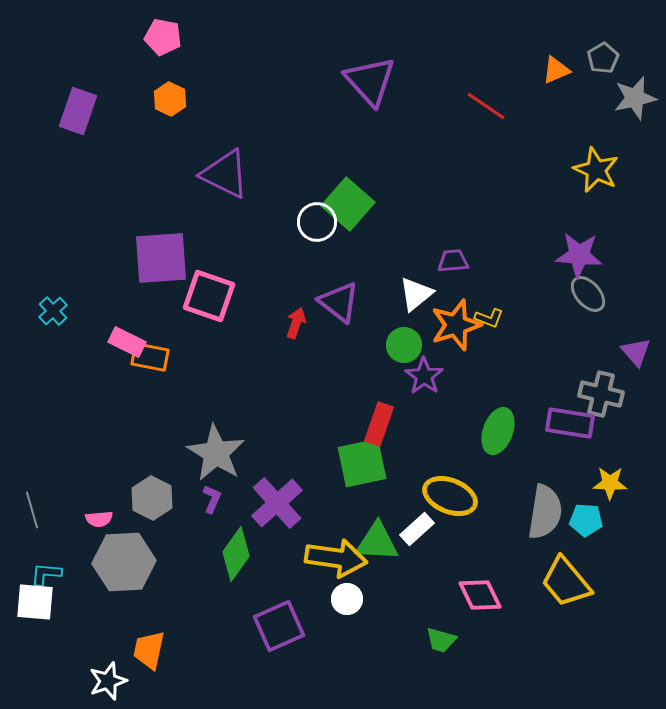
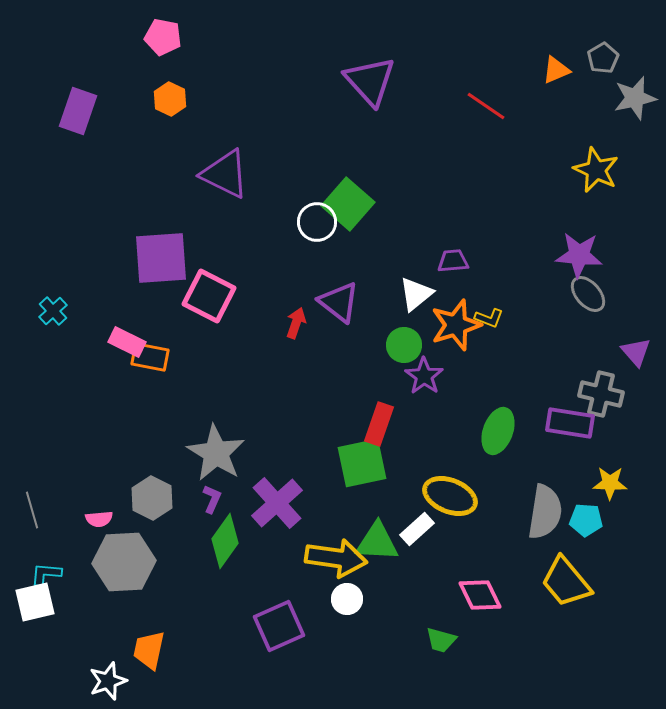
pink square at (209, 296): rotated 8 degrees clockwise
green diamond at (236, 554): moved 11 px left, 13 px up
white square at (35, 602): rotated 18 degrees counterclockwise
